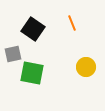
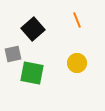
orange line: moved 5 px right, 3 px up
black square: rotated 15 degrees clockwise
yellow circle: moved 9 px left, 4 px up
